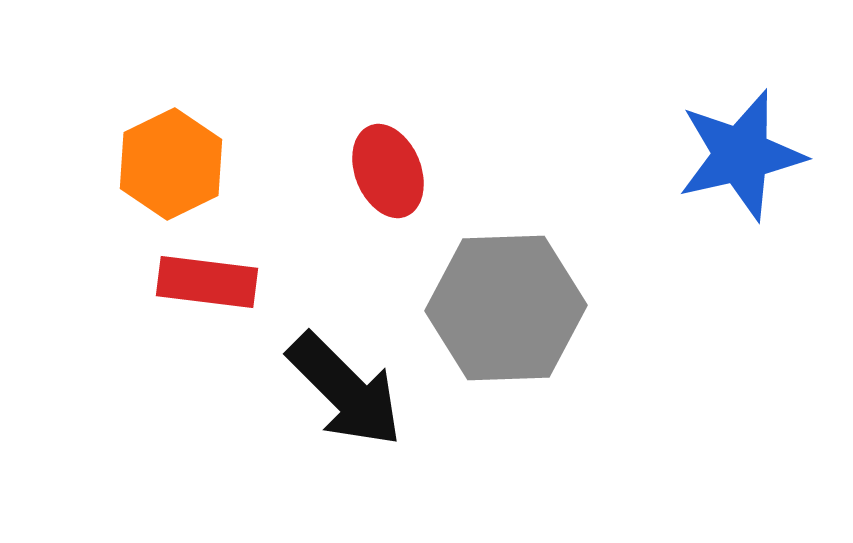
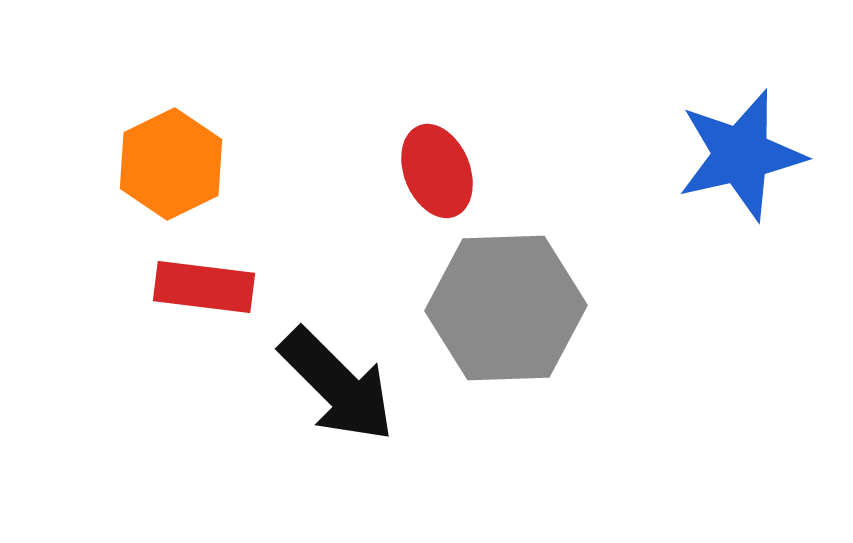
red ellipse: moved 49 px right
red rectangle: moved 3 px left, 5 px down
black arrow: moved 8 px left, 5 px up
